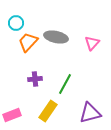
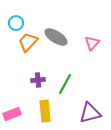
gray ellipse: rotated 20 degrees clockwise
purple cross: moved 3 px right, 1 px down
yellow rectangle: moved 3 px left; rotated 40 degrees counterclockwise
pink rectangle: moved 1 px up
